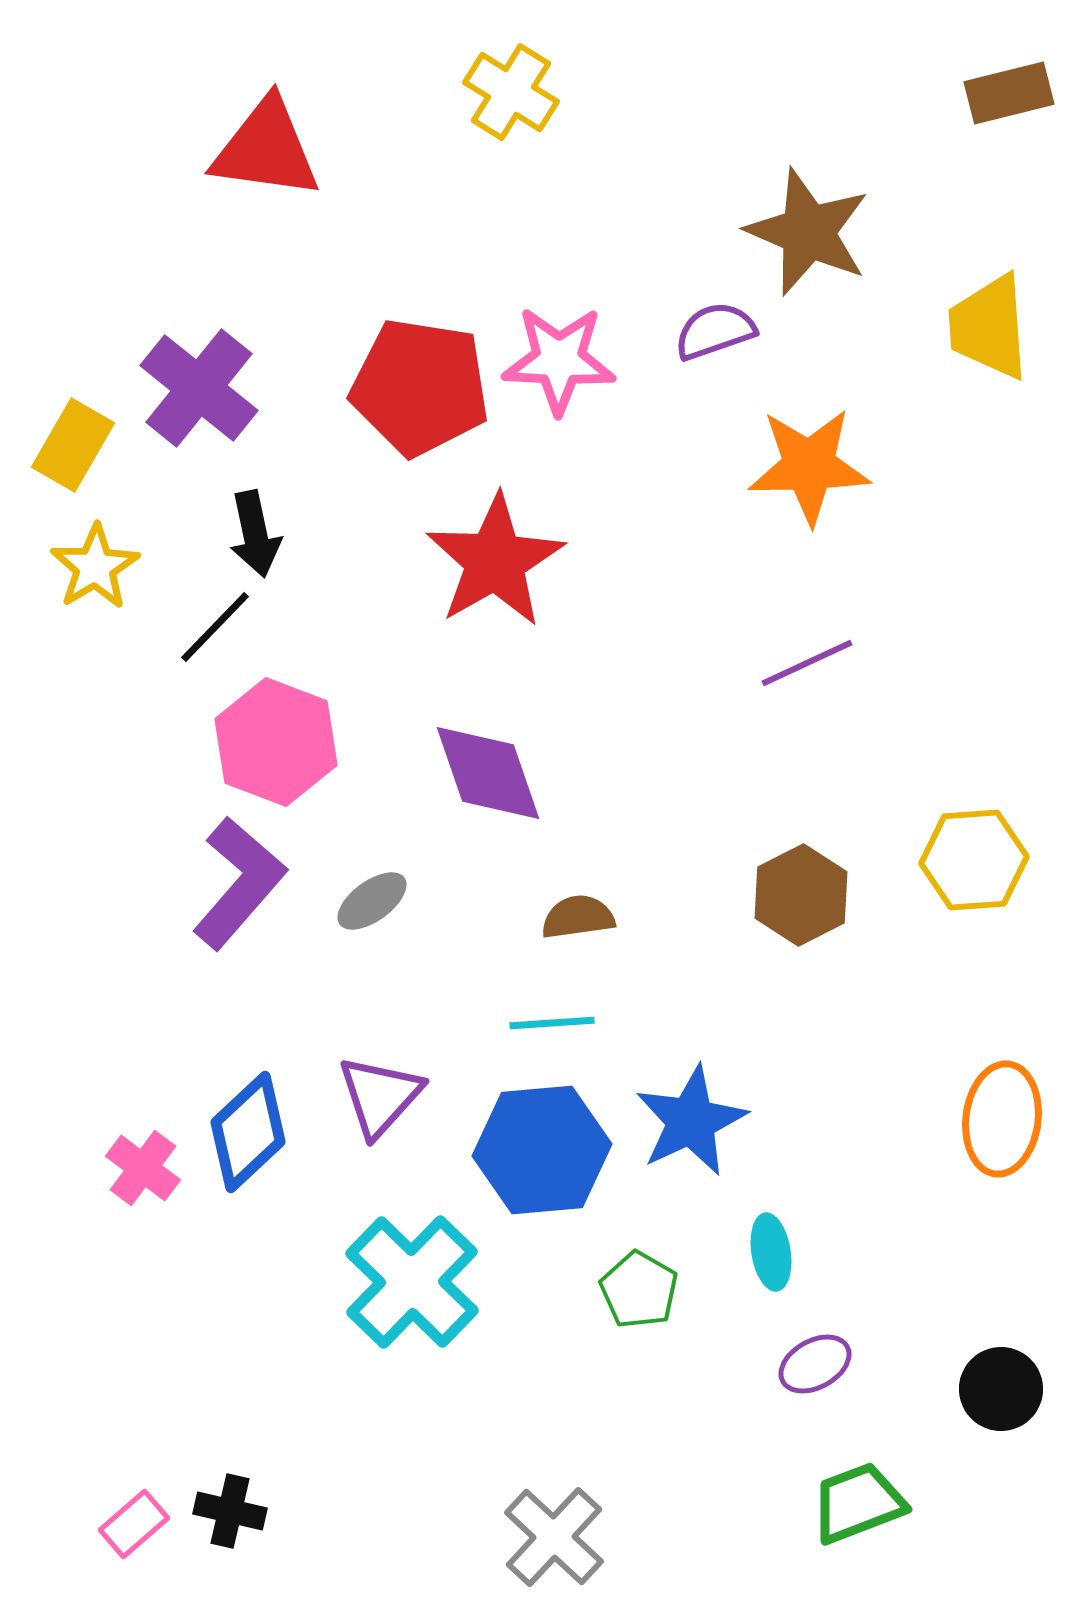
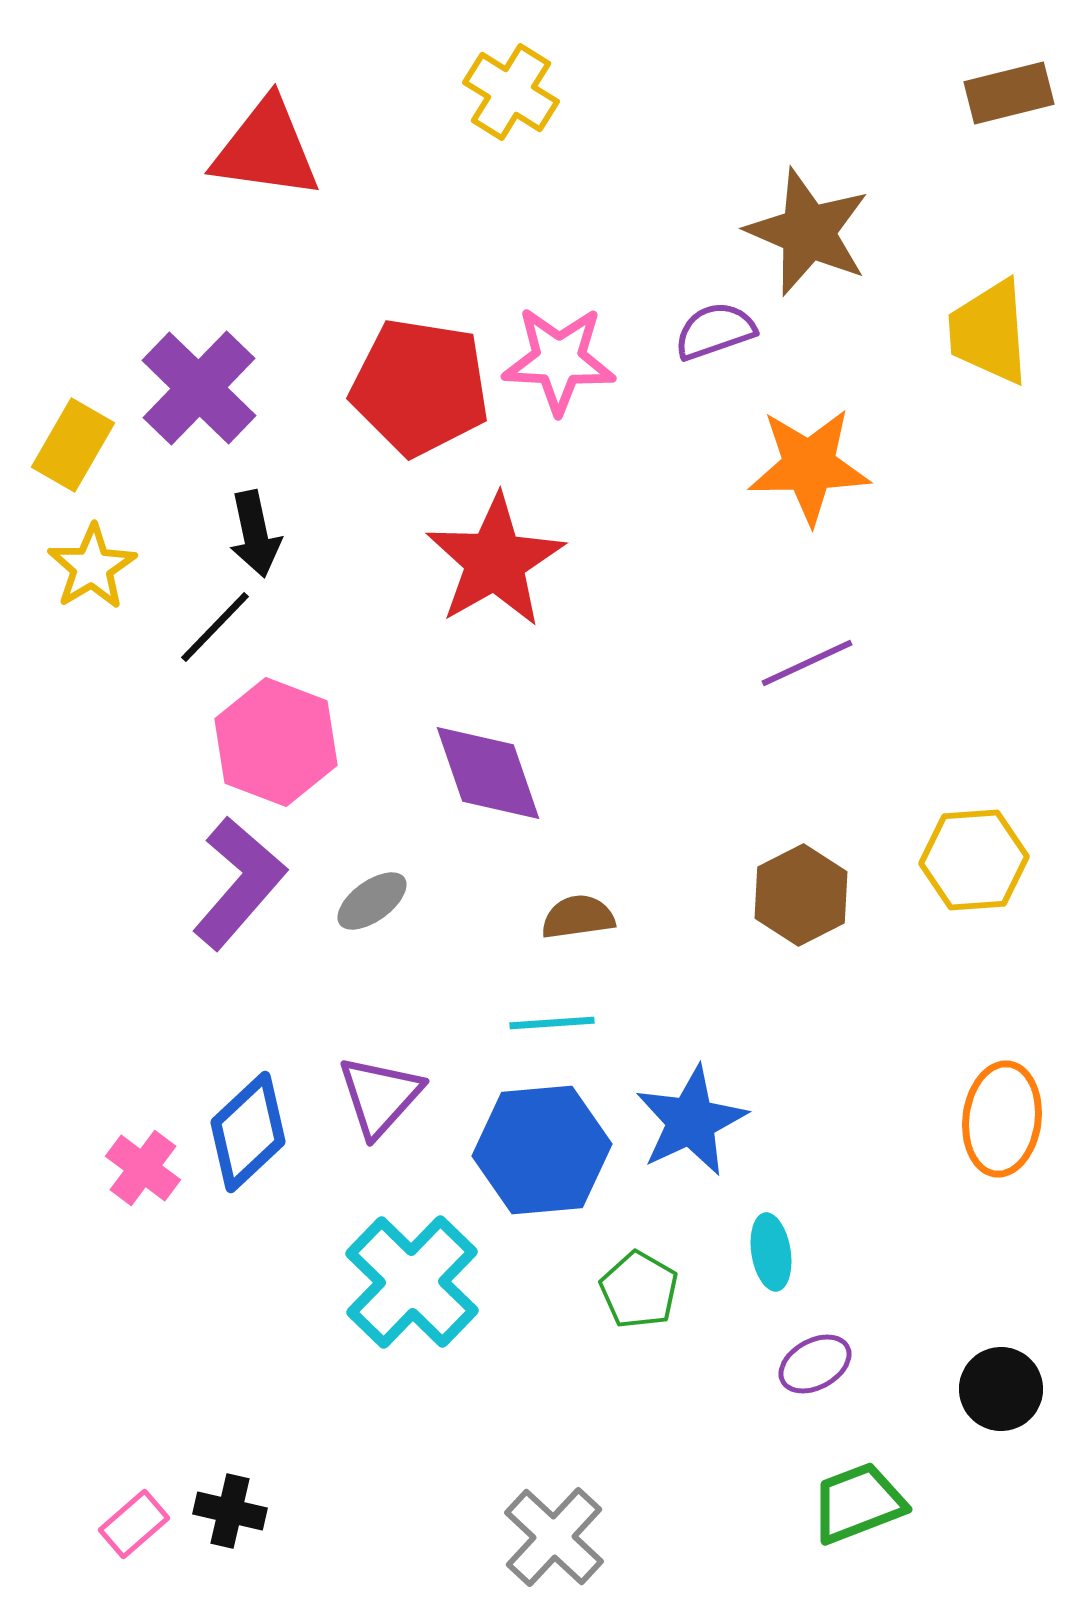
yellow trapezoid: moved 5 px down
purple cross: rotated 5 degrees clockwise
yellow star: moved 3 px left
